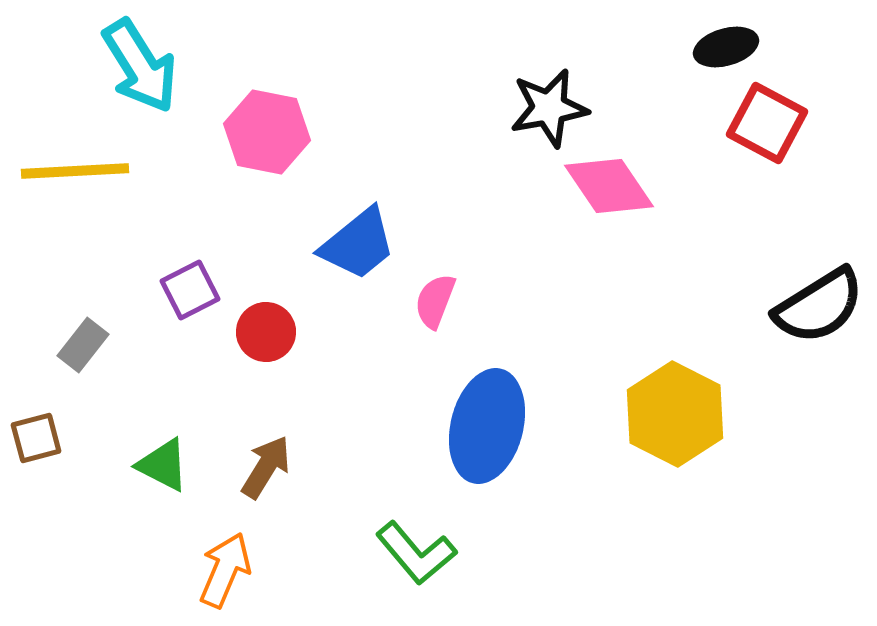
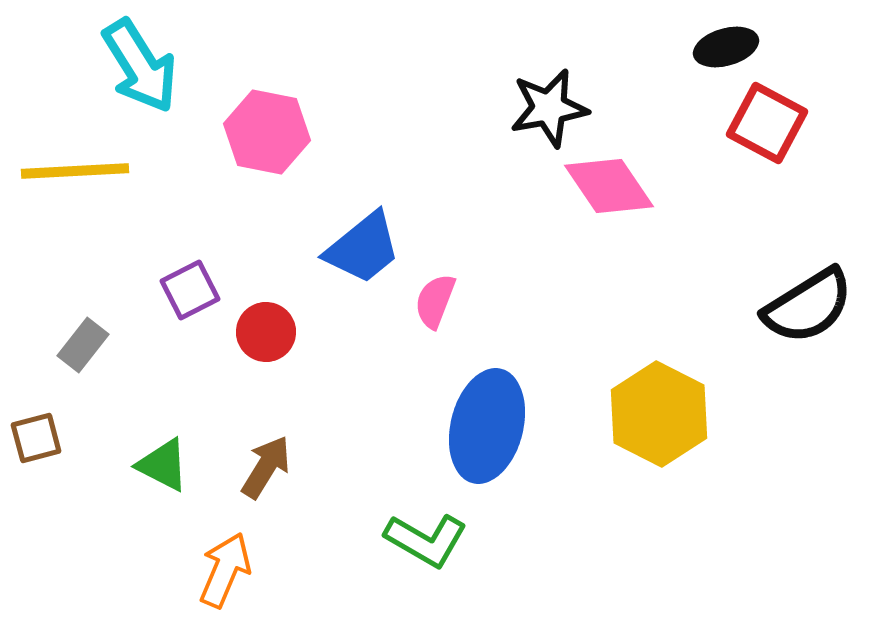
blue trapezoid: moved 5 px right, 4 px down
black semicircle: moved 11 px left
yellow hexagon: moved 16 px left
green L-shape: moved 10 px right, 13 px up; rotated 20 degrees counterclockwise
